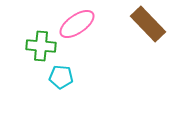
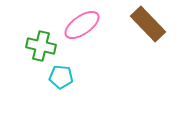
pink ellipse: moved 5 px right, 1 px down
green cross: rotated 8 degrees clockwise
